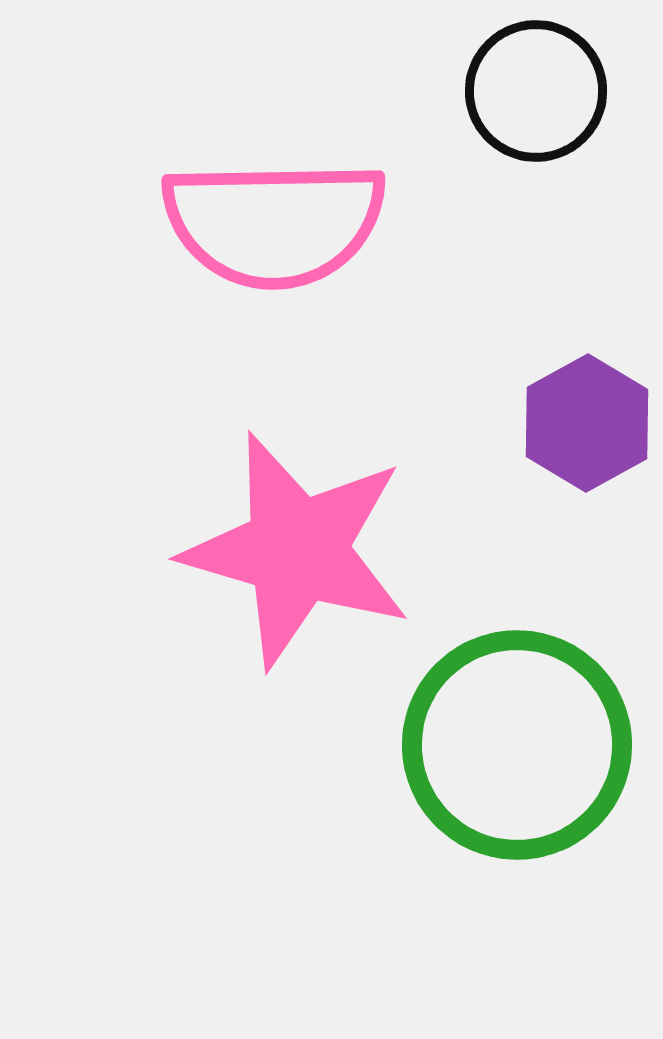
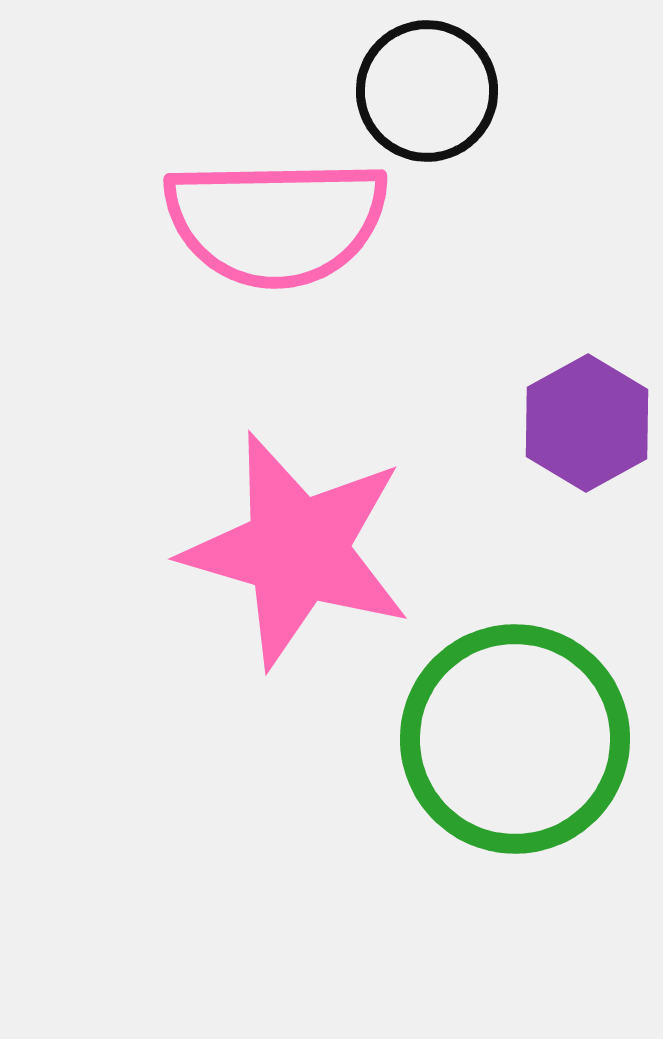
black circle: moved 109 px left
pink semicircle: moved 2 px right, 1 px up
green circle: moved 2 px left, 6 px up
